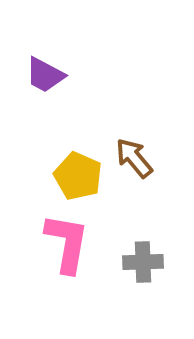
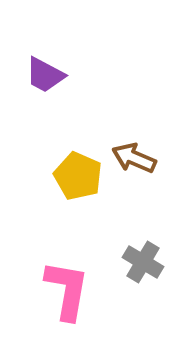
brown arrow: rotated 27 degrees counterclockwise
pink L-shape: moved 47 px down
gray cross: rotated 33 degrees clockwise
